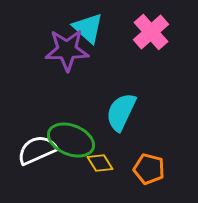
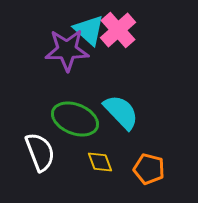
cyan triangle: moved 1 px right, 2 px down
pink cross: moved 33 px left, 2 px up
cyan semicircle: rotated 111 degrees clockwise
green ellipse: moved 4 px right, 21 px up
white semicircle: moved 3 px right, 2 px down; rotated 93 degrees clockwise
yellow diamond: moved 1 px up; rotated 12 degrees clockwise
